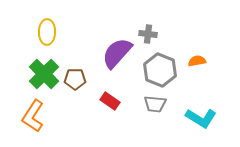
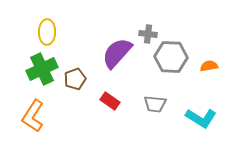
orange semicircle: moved 12 px right, 5 px down
gray hexagon: moved 11 px right, 13 px up; rotated 20 degrees counterclockwise
green cross: moved 2 px left, 5 px up; rotated 20 degrees clockwise
brown pentagon: rotated 20 degrees counterclockwise
